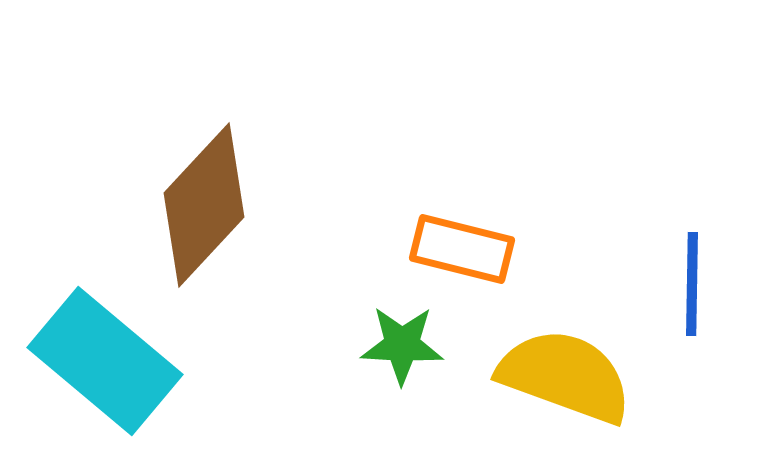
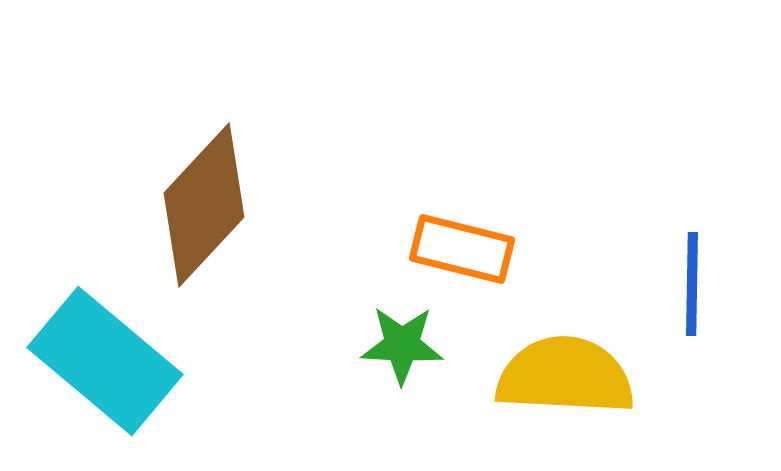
yellow semicircle: rotated 17 degrees counterclockwise
